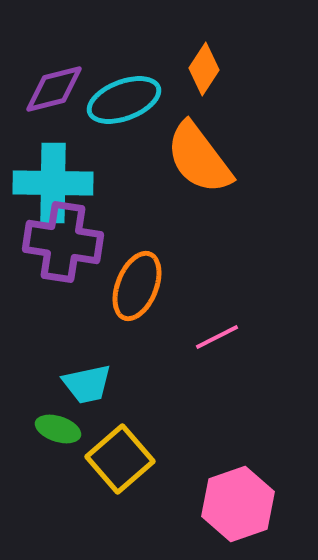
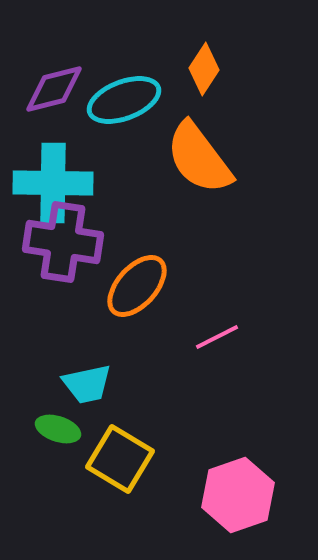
orange ellipse: rotated 20 degrees clockwise
yellow square: rotated 18 degrees counterclockwise
pink hexagon: moved 9 px up
